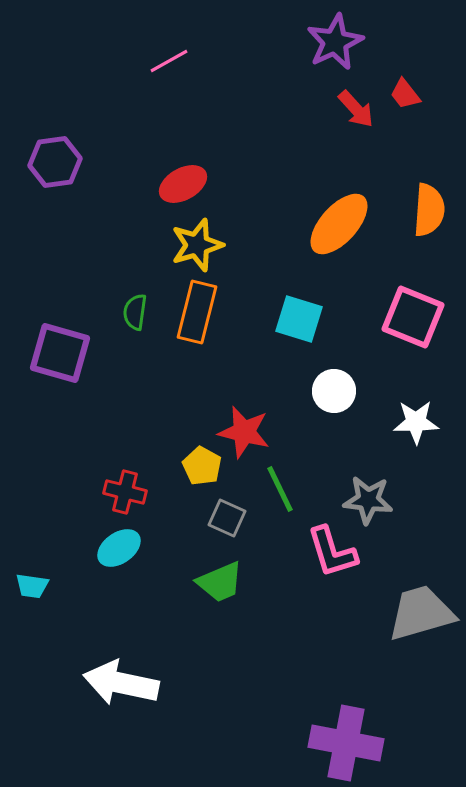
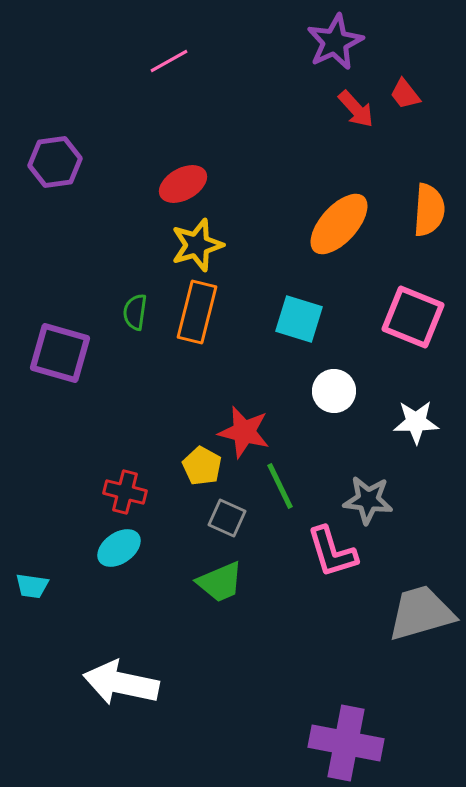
green line: moved 3 px up
